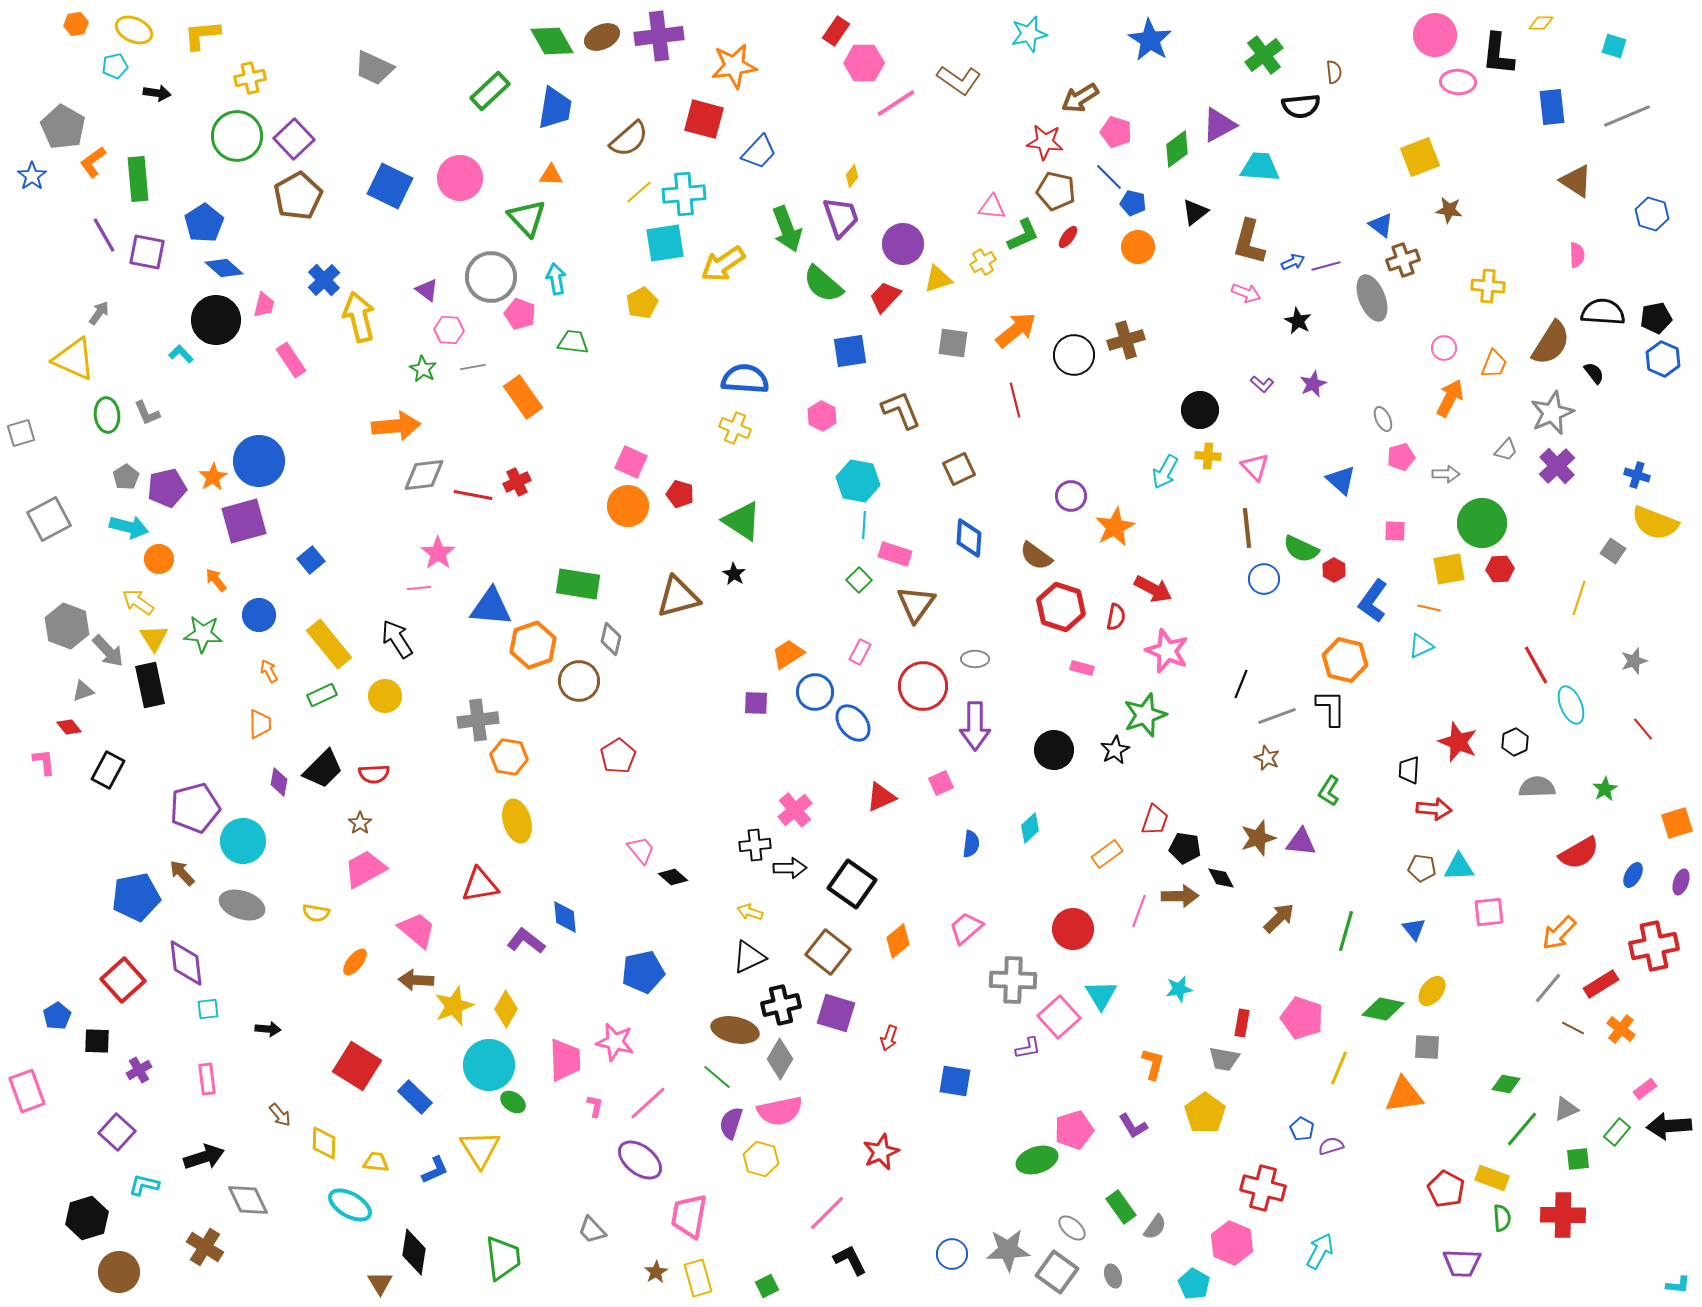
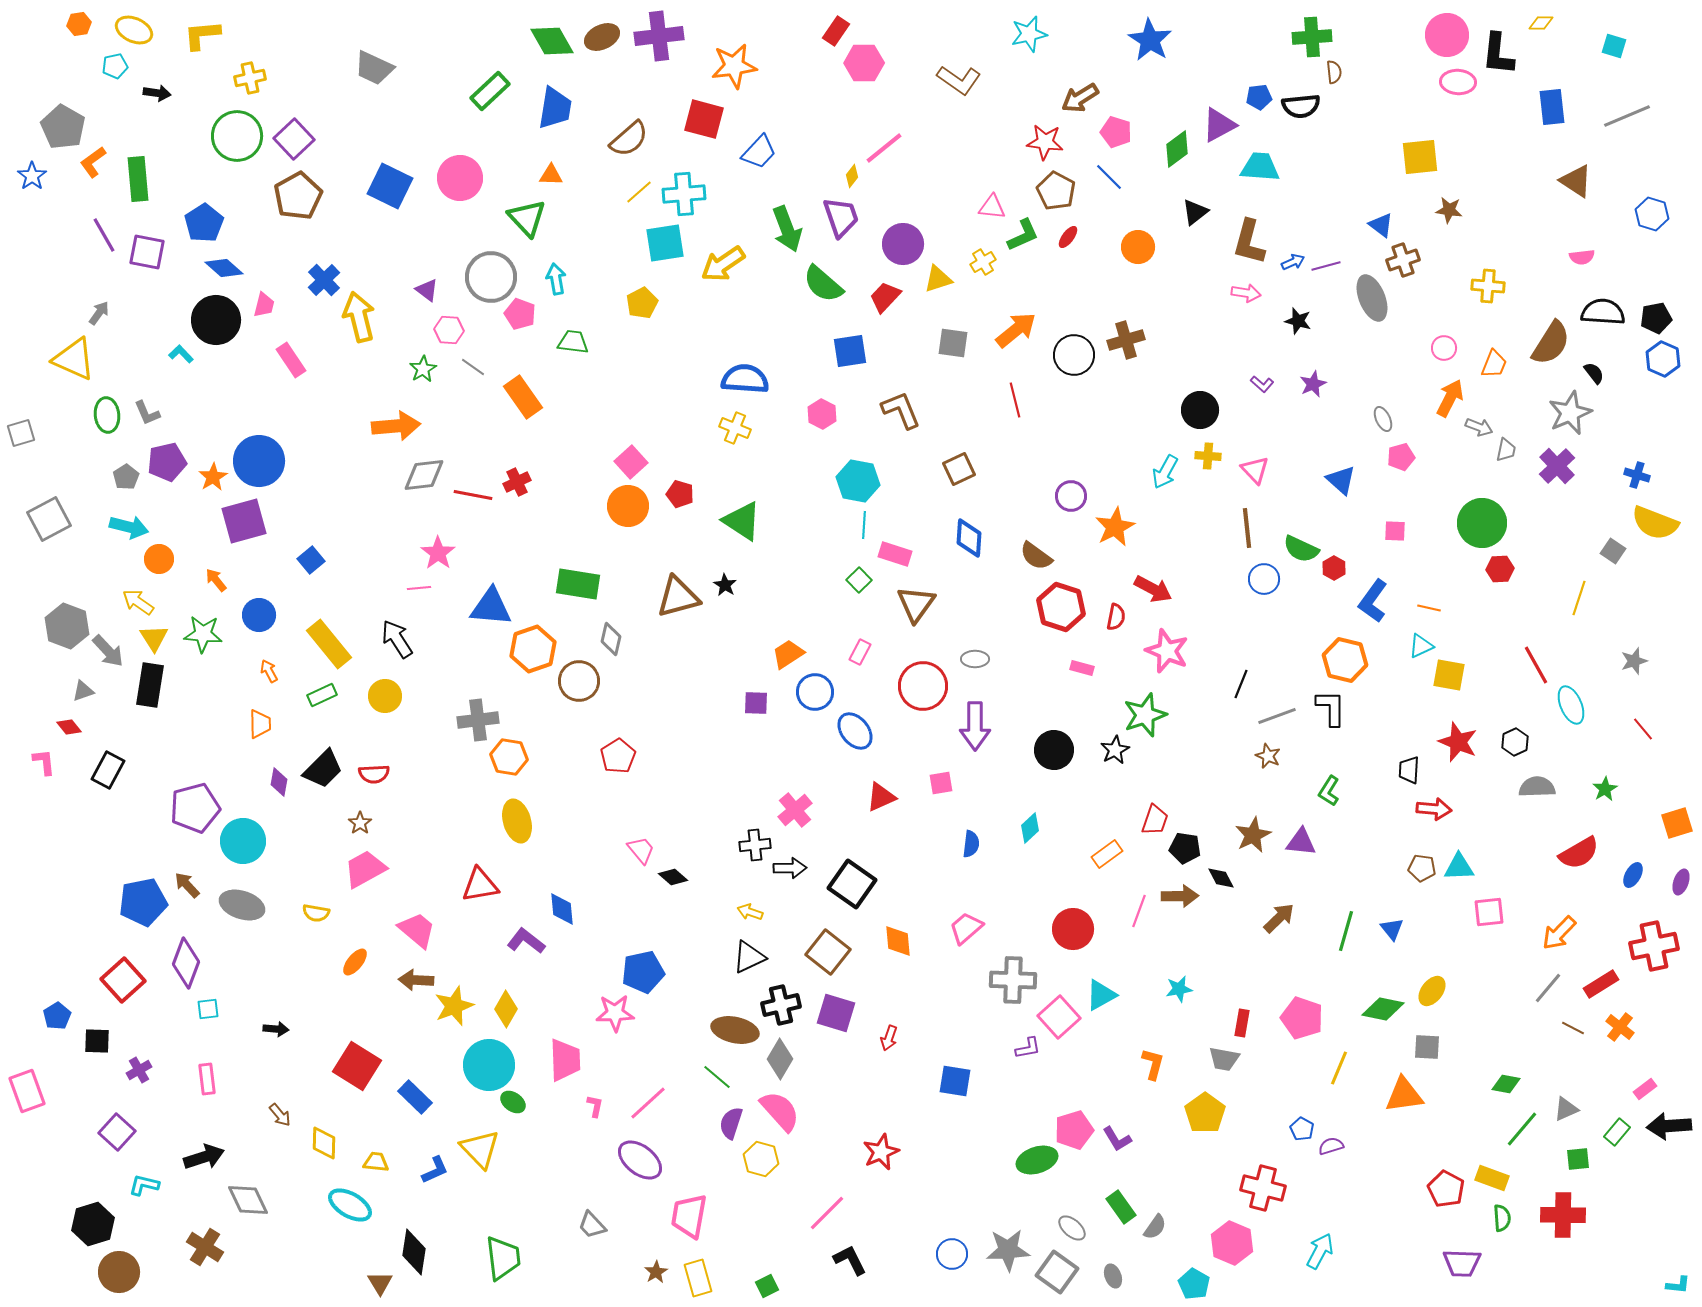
orange hexagon at (76, 24): moved 3 px right
pink circle at (1435, 35): moved 12 px right
green cross at (1264, 55): moved 48 px right, 18 px up; rotated 33 degrees clockwise
pink line at (896, 103): moved 12 px left, 45 px down; rotated 6 degrees counterclockwise
yellow square at (1420, 157): rotated 15 degrees clockwise
brown pentagon at (1056, 191): rotated 15 degrees clockwise
blue pentagon at (1133, 203): moved 126 px right, 106 px up; rotated 20 degrees counterclockwise
pink semicircle at (1577, 255): moved 5 px right, 2 px down; rotated 85 degrees clockwise
pink arrow at (1246, 293): rotated 12 degrees counterclockwise
black star at (1298, 321): rotated 12 degrees counterclockwise
gray line at (473, 367): rotated 45 degrees clockwise
green star at (423, 369): rotated 12 degrees clockwise
gray star at (1552, 413): moved 18 px right
pink hexagon at (822, 416): moved 2 px up
gray trapezoid at (1506, 450): rotated 30 degrees counterclockwise
pink square at (631, 462): rotated 24 degrees clockwise
pink triangle at (1255, 467): moved 3 px down
gray arrow at (1446, 474): moved 33 px right, 47 px up; rotated 20 degrees clockwise
purple pentagon at (167, 488): moved 26 px up
yellow square at (1449, 569): moved 106 px down; rotated 20 degrees clockwise
red hexagon at (1334, 570): moved 2 px up
black star at (734, 574): moved 9 px left, 11 px down
orange hexagon at (533, 645): moved 4 px down
black rectangle at (150, 685): rotated 21 degrees clockwise
blue ellipse at (853, 723): moved 2 px right, 8 px down
brown star at (1267, 758): moved 1 px right, 2 px up
pink square at (941, 783): rotated 15 degrees clockwise
brown star at (1258, 838): moved 5 px left, 3 px up; rotated 9 degrees counterclockwise
brown arrow at (182, 873): moved 5 px right, 12 px down
blue pentagon at (136, 897): moved 7 px right, 5 px down
blue diamond at (565, 917): moved 3 px left, 8 px up
blue triangle at (1414, 929): moved 22 px left
orange diamond at (898, 941): rotated 56 degrees counterclockwise
purple diamond at (186, 963): rotated 27 degrees clockwise
cyan triangle at (1101, 995): rotated 32 degrees clockwise
black arrow at (268, 1029): moved 8 px right
orange cross at (1621, 1029): moved 1 px left, 2 px up
pink star at (615, 1042): moved 29 px up; rotated 15 degrees counterclockwise
pink semicircle at (780, 1111): rotated 120 degrees counterclockwise
purple L-shape at (1133, 1126): moved 16 px left, 13 px down
yellow triangle at (480, 1149): rotated 12 degrees counterclockwise
black hexagon at (87, 1218): moved 6 px right, 6 px down
gray trapezoid at (592, 1230): moved 5 px up
